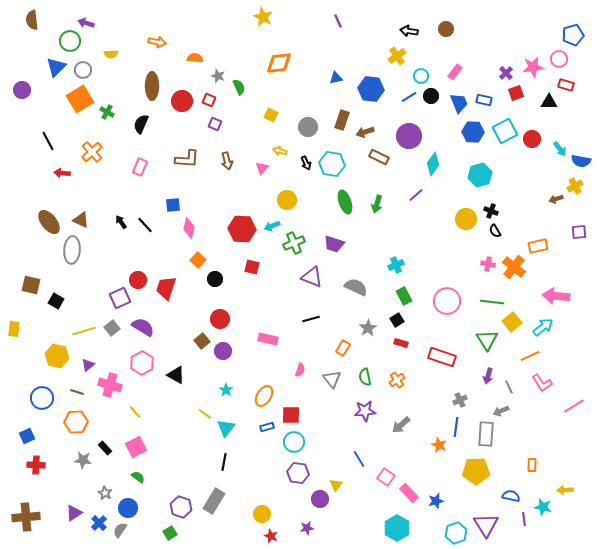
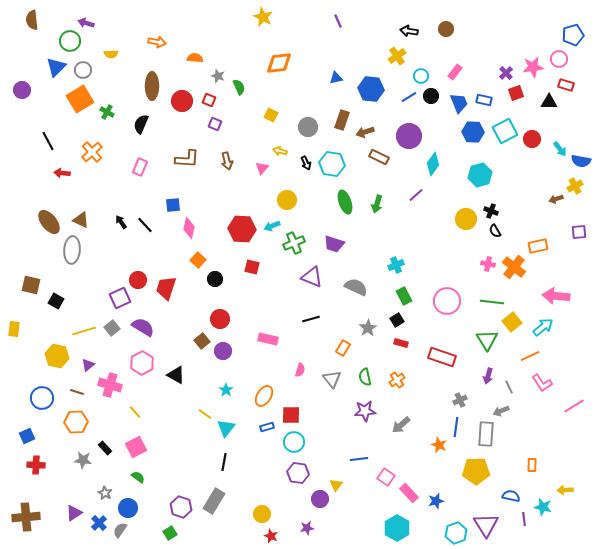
blue line at (359, 459): rotated 66 degrees counterclockwise
